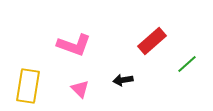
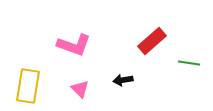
green line: moved 2 px right, 1 px up; rotated 50 degrees clockwise
